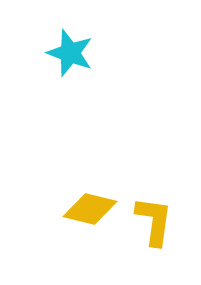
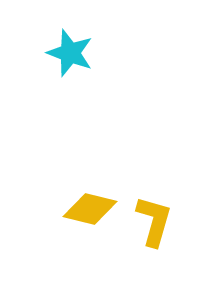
yellow L-shape: rotated 8 degrees clockwise
